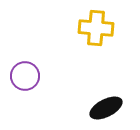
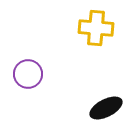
purple circle: moved 3 px right, 2 px up
